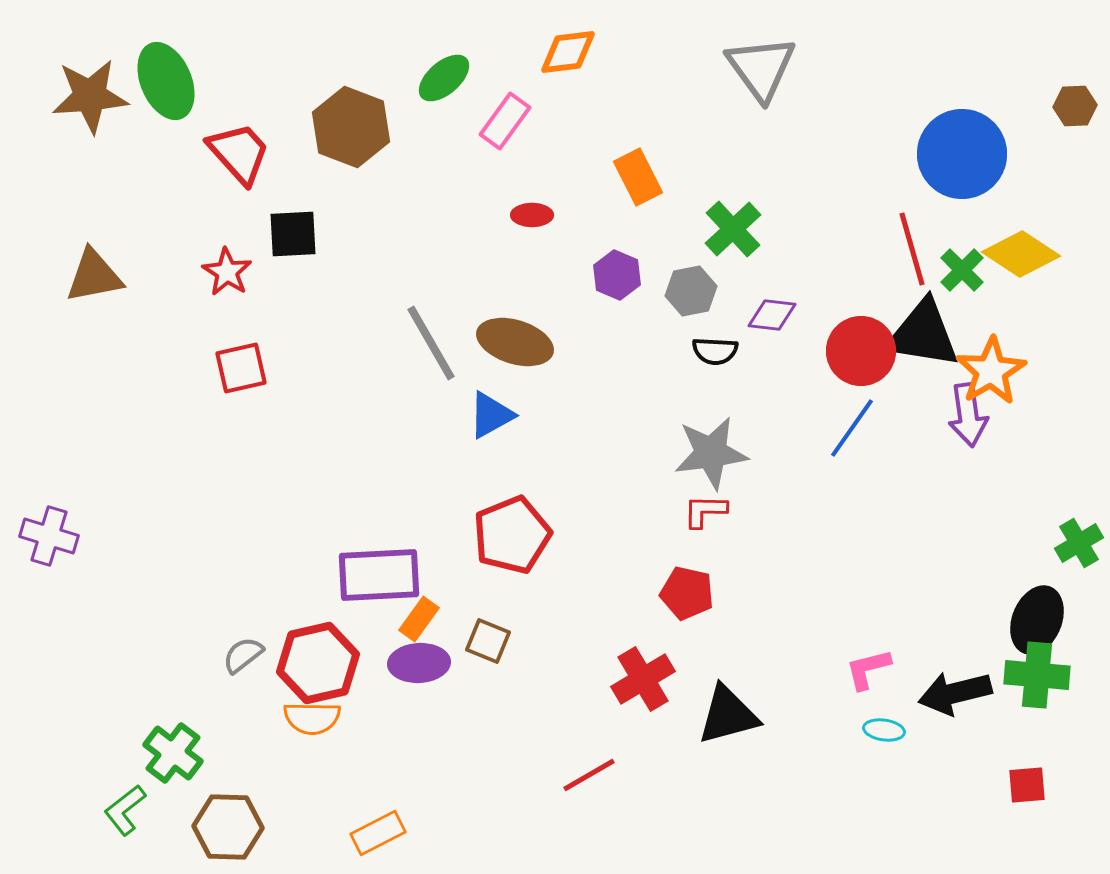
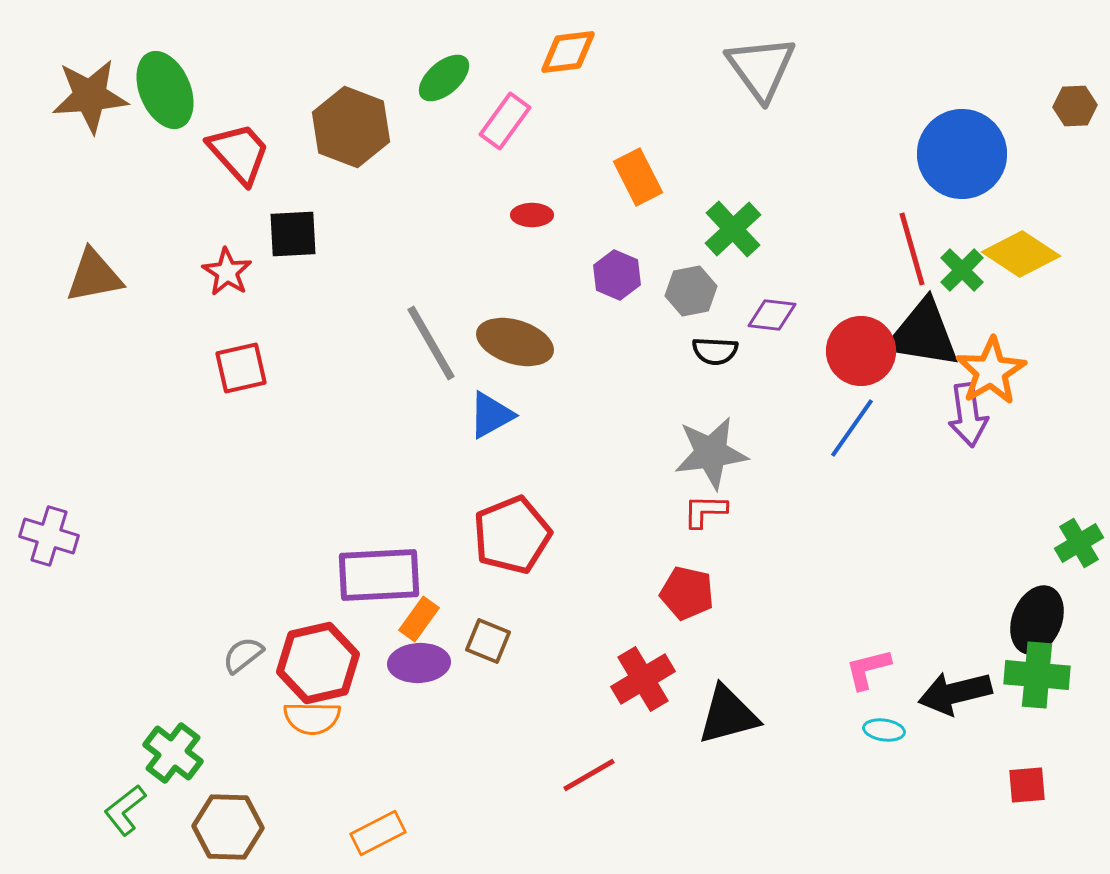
green ellipse at (166, 81): moved 1 px left, 9 px down
